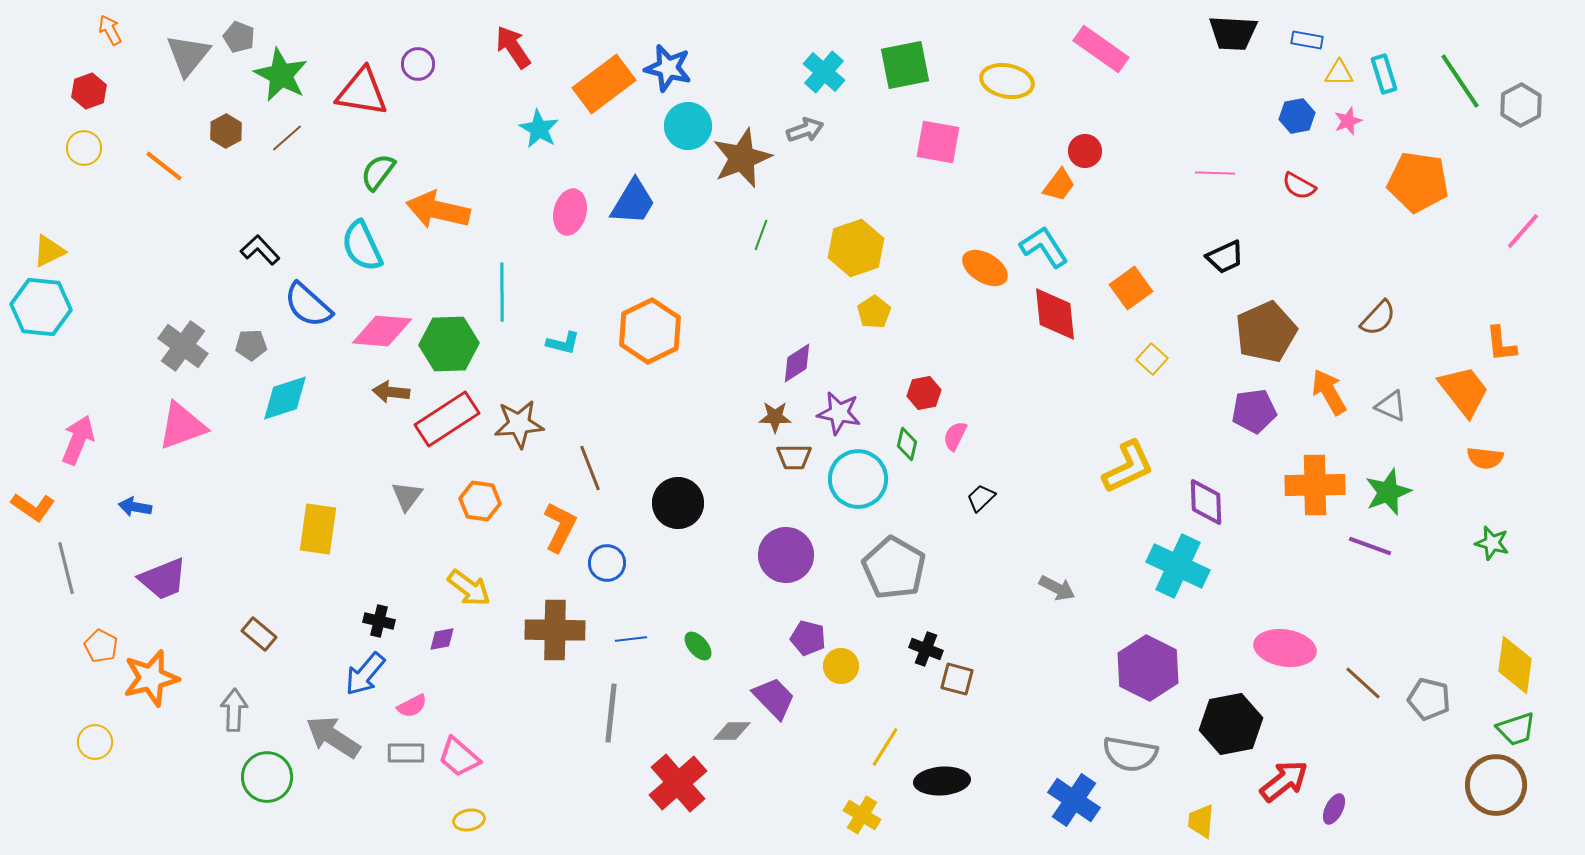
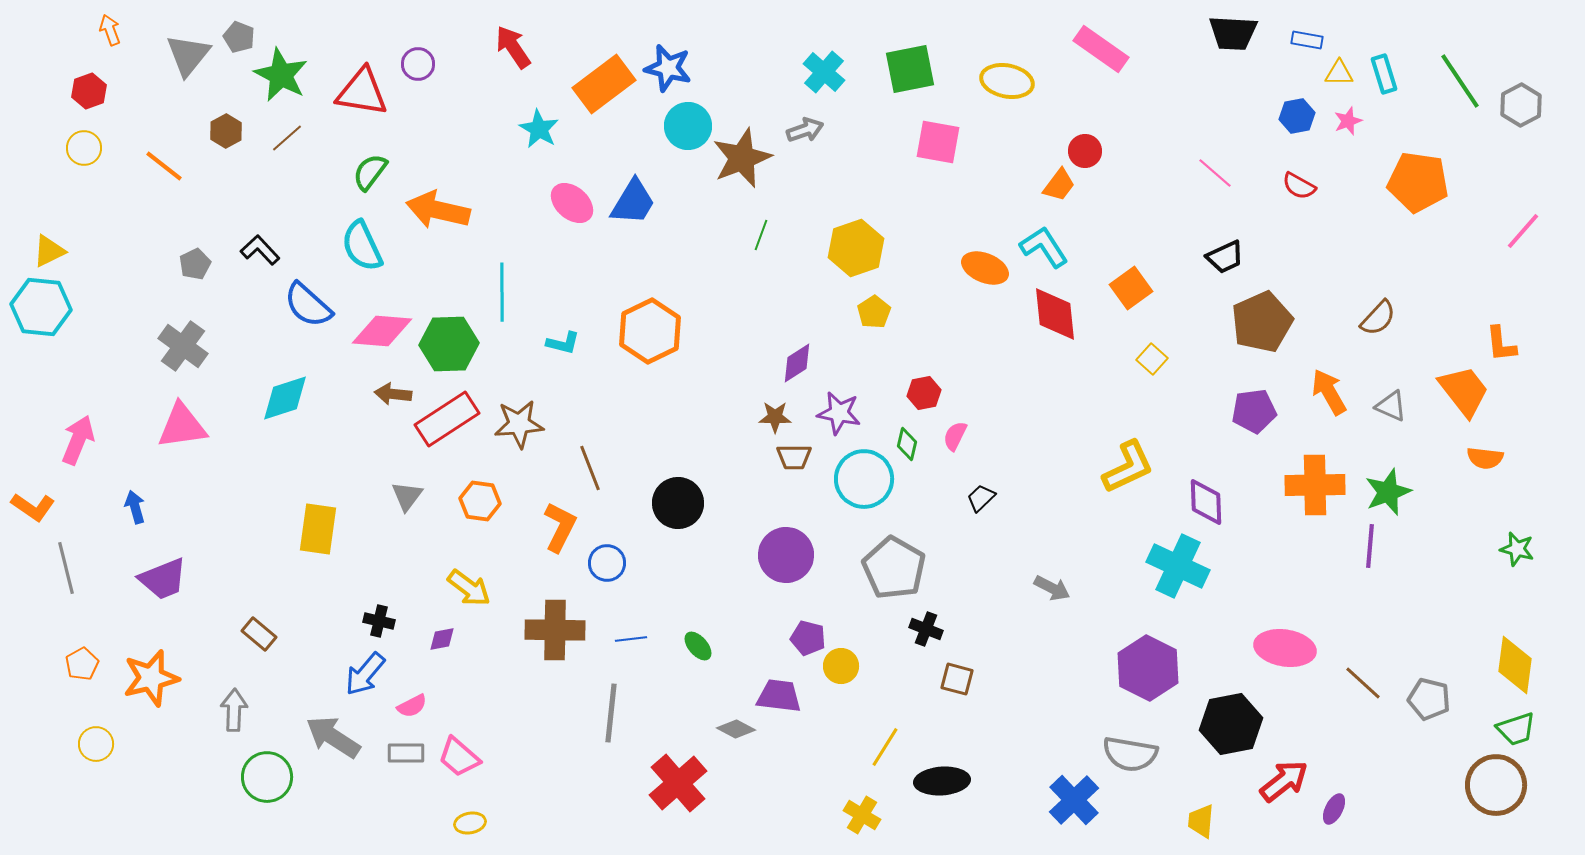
orange arrow at (110, 30): rotated 8 degrees clockwise
green square at (905, 65): moved 5 px right, 4 px down
green semicircle at (378, 172): moved 8 px left
pink line at (1215, 173): rotated 39 degrees clockwise
pink ellipse at (570, 212): moved 2 px right, 9 px up; rotated 63 degrees counterclockwise
orange ellipse at (985, 268): rotated 9 degrees counterclockwise
brown pentagon at (1266, 332): moved 4 px left, 10 px up
gray pentagon at (251, 345): moved 56 px left, 81 px up; rotated 24 degrees counterclockwise
brown arrow at (391, 392): moved 2 px right, 2 px down
pink triangle at (182, 426): rotated 12 degrees clockwise
cyan circle at (858, 479): moved 6 px right
blue arrow at (135, 507): rotated 64 degrees clockwise
green star at (1492, 543): moved 25 px right, 6 px down
purple line at (1370, 546): rotated 75 degrees clockwise
gray arrow at (1057, 588): moved 5 px left
orange pentagon at (101, 646): moved 19 px left, 18 px down; rotated 16 degrees clockwise
black cross at (926, 649): moved 20 px up
purple trapezoid at (774, 698): moved 5 px right, 2 px up; rotated 39 degrees counterclockwise
gray diamond at (732, 731): moved 4 px right, 2 px up; rotated 27 degrees clockwise
yellow circle at (95, 742): moved 1 px right, 2 px down
blue cross at (1074, 800): rotated 12 degrees clockwise
yellow ellipse at (469, 820): moved 1 px right, 3 px down
